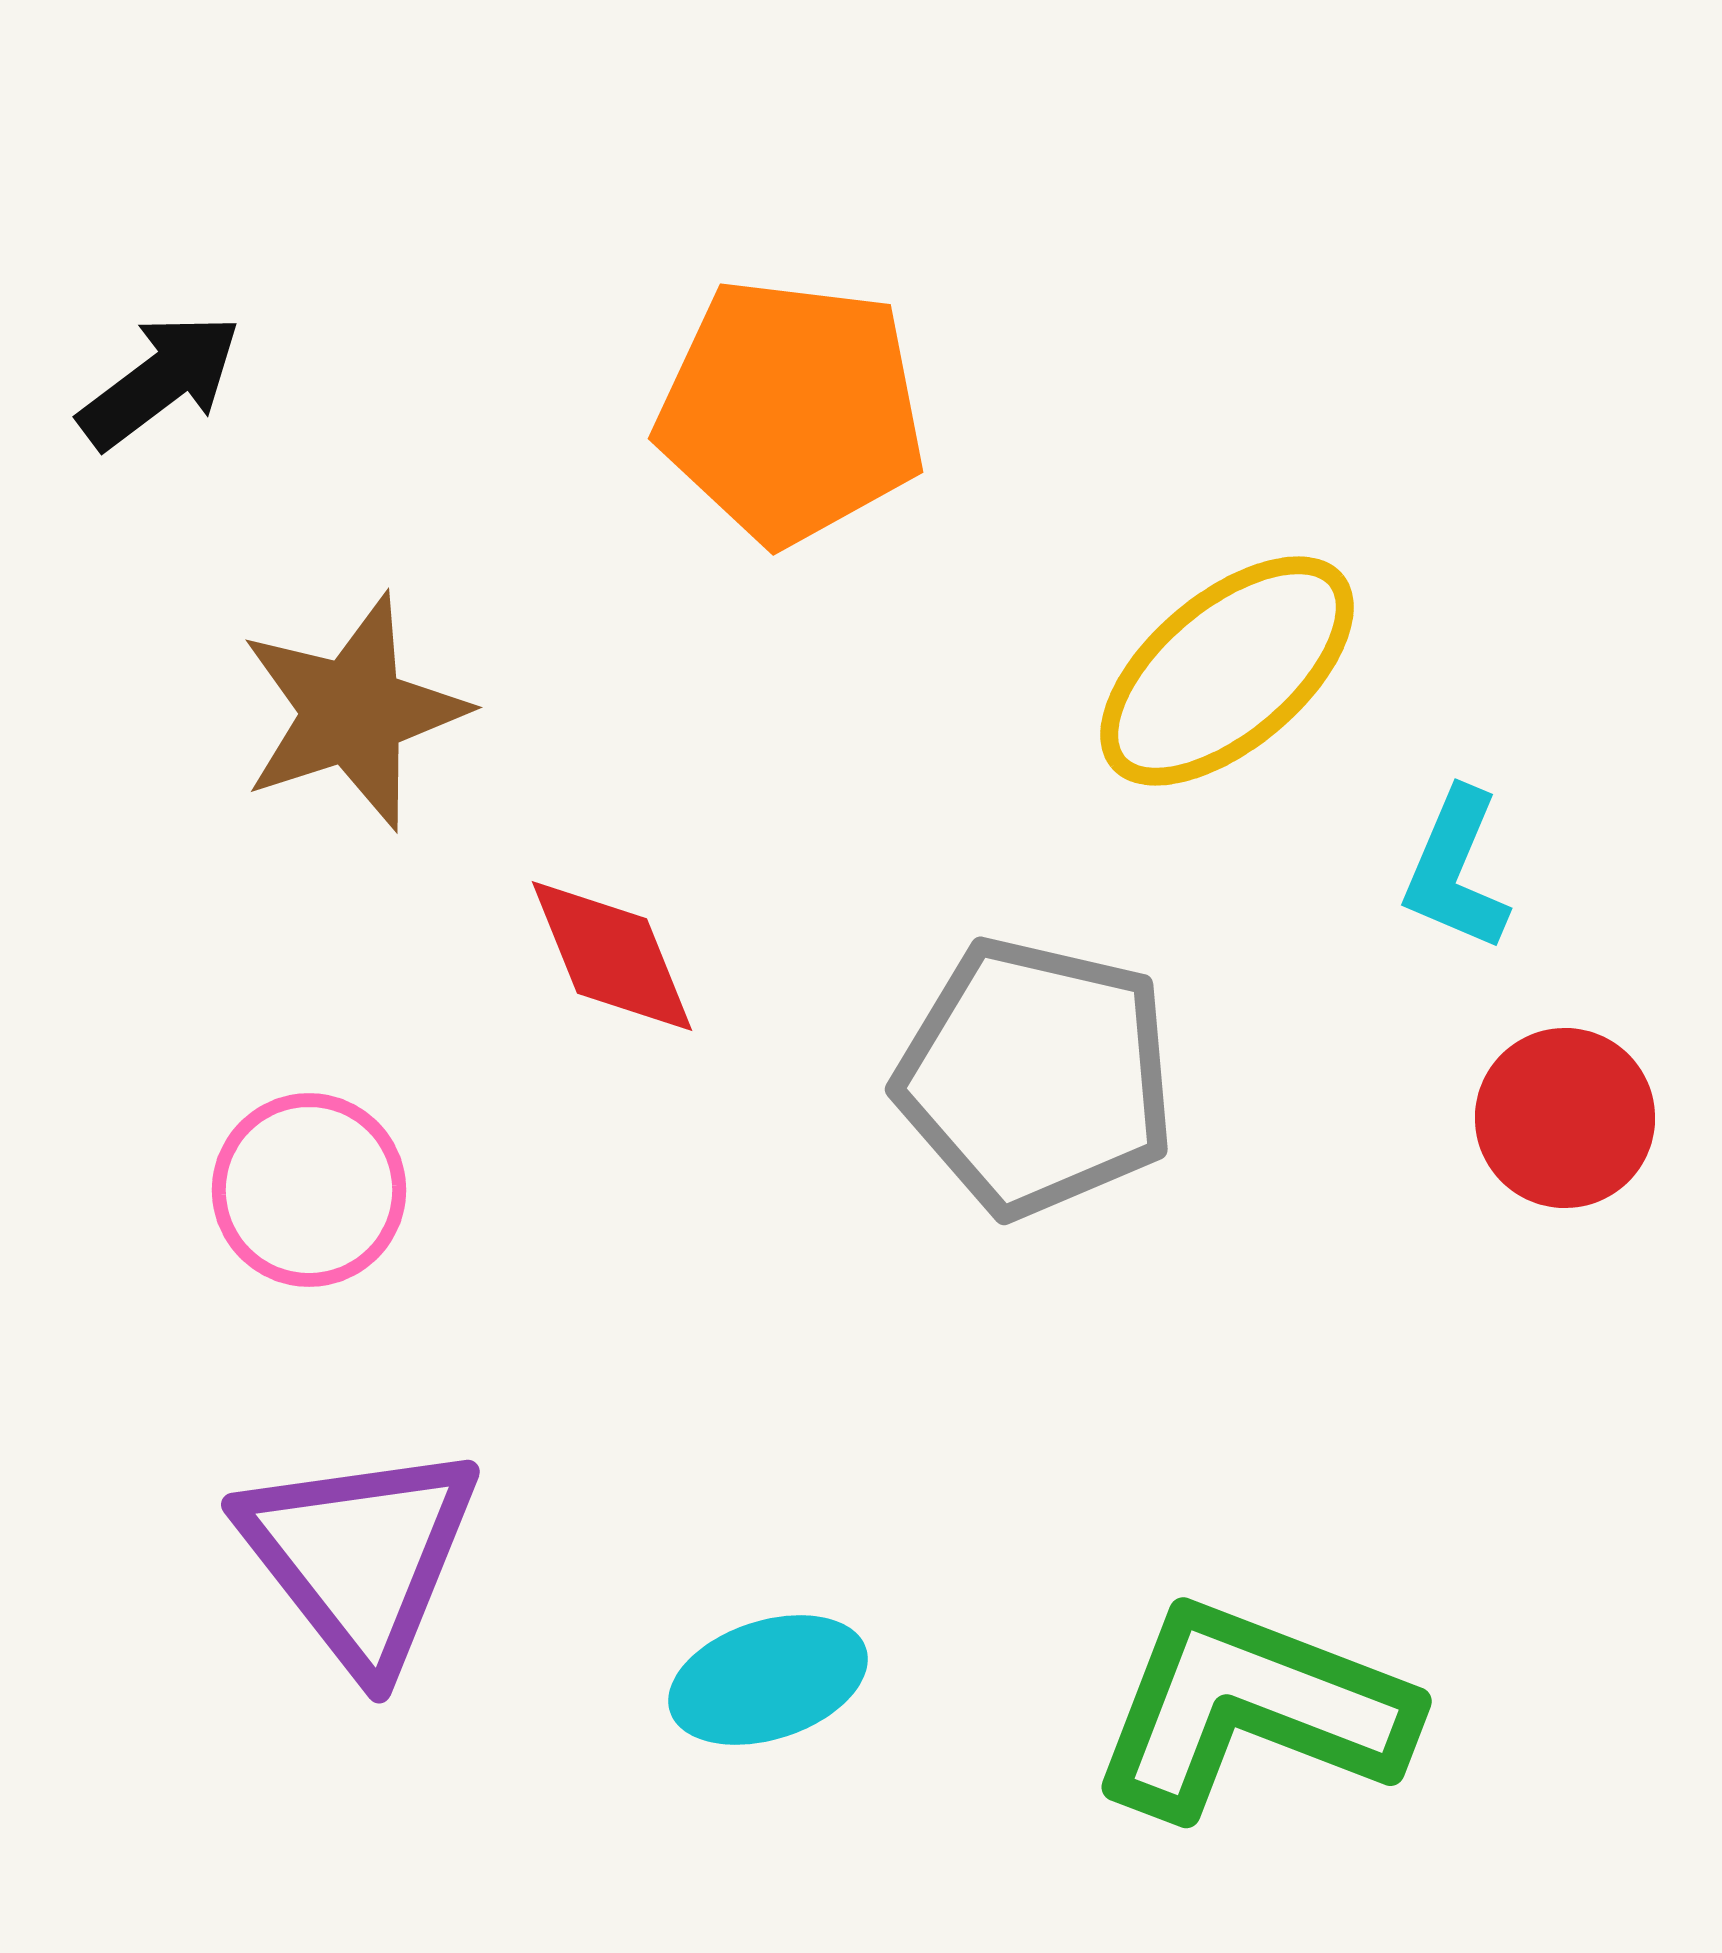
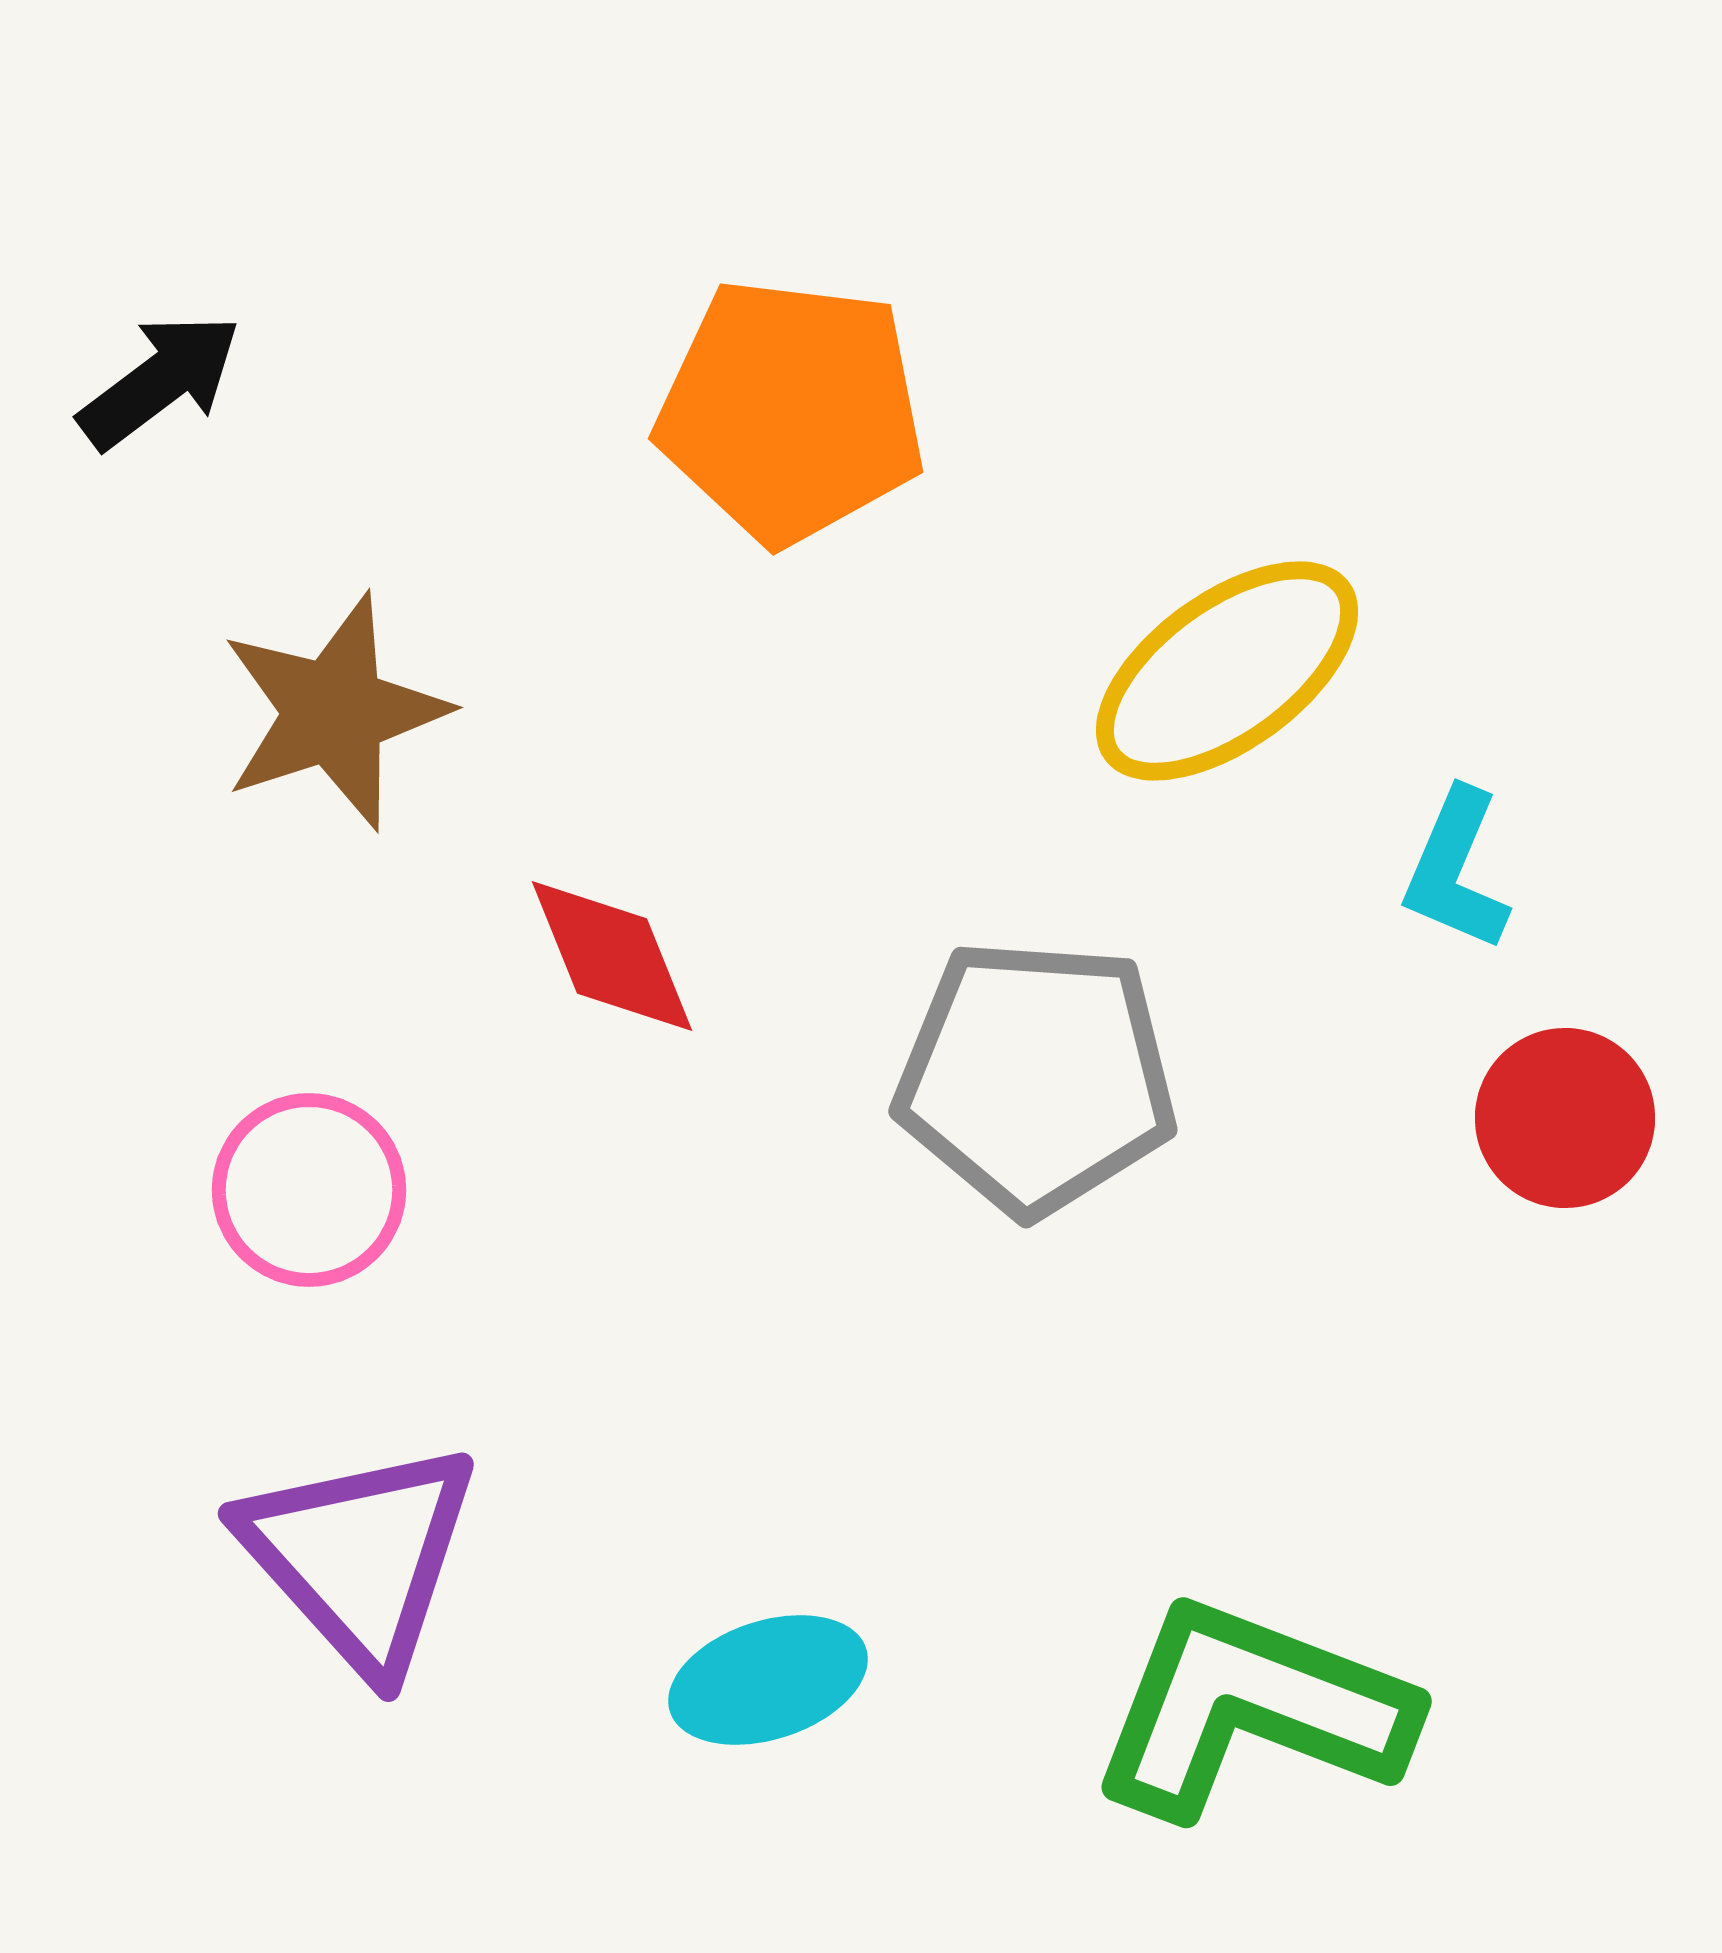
yellow ellipse: rotated 4 degrees clockwise
brown star: moved 19 px left
gray pentagon: rotated 9 degrees counterclockwise
purple triangle: rotated 4 degrees counterclockwise
